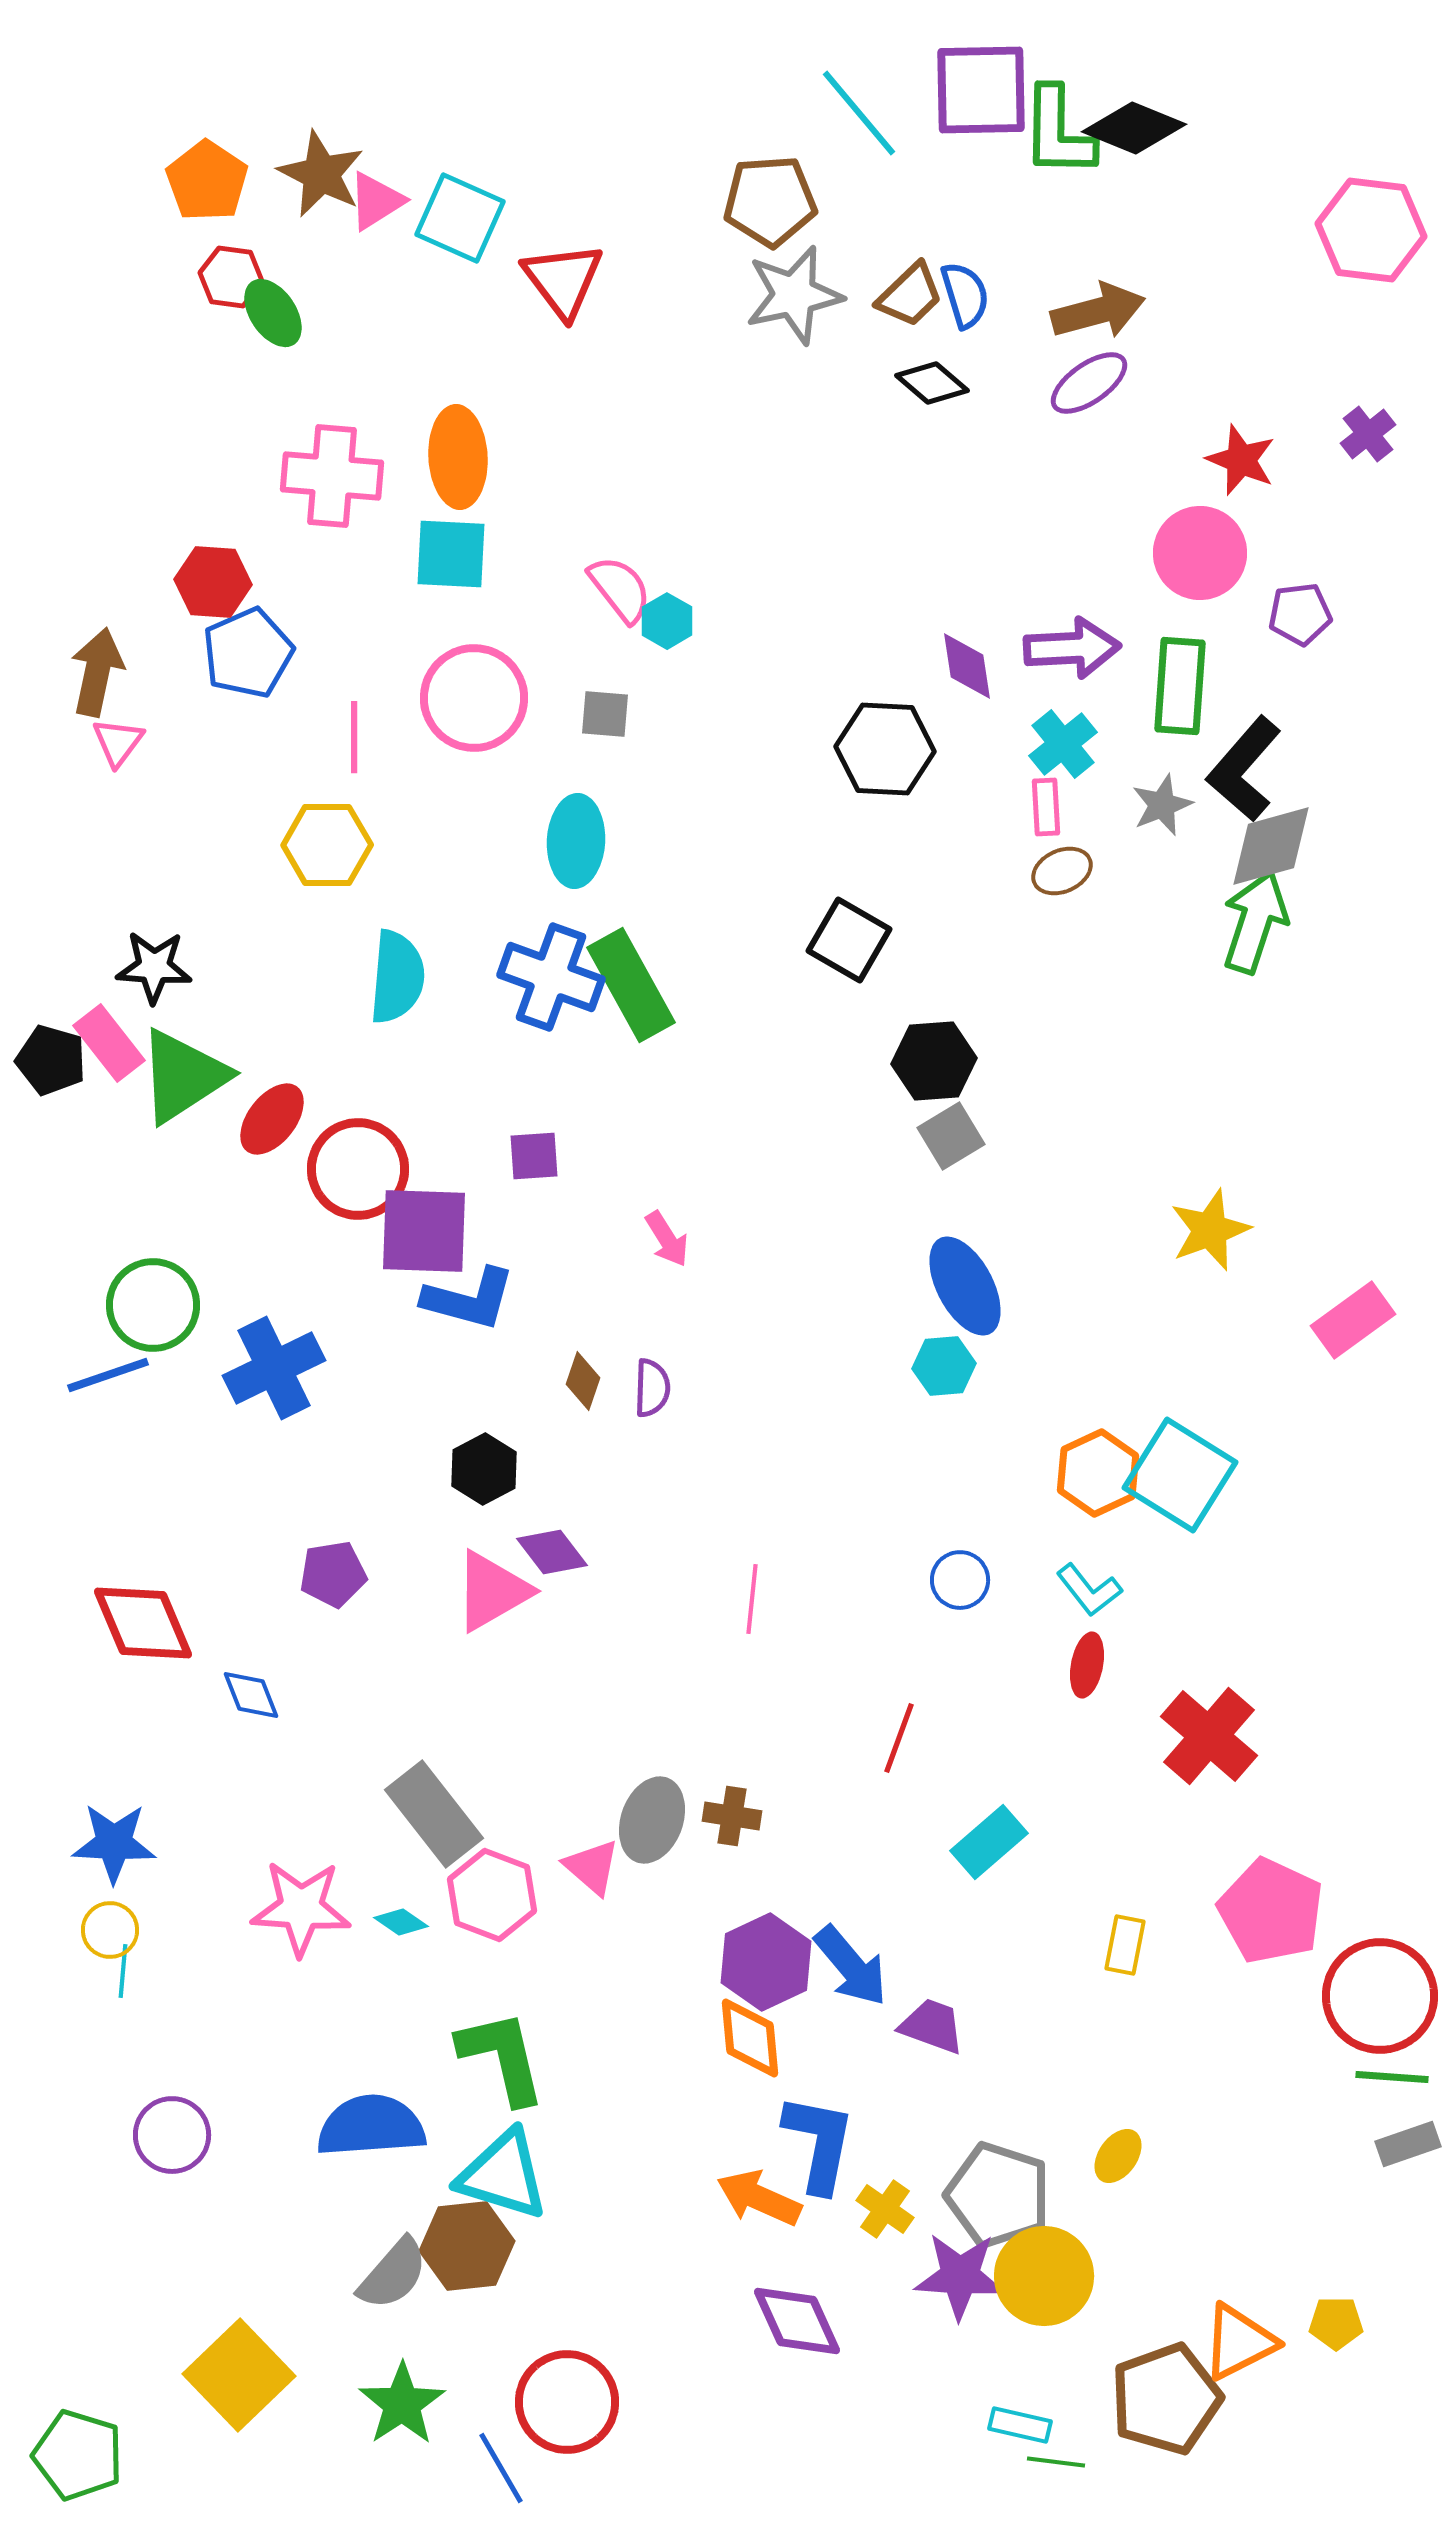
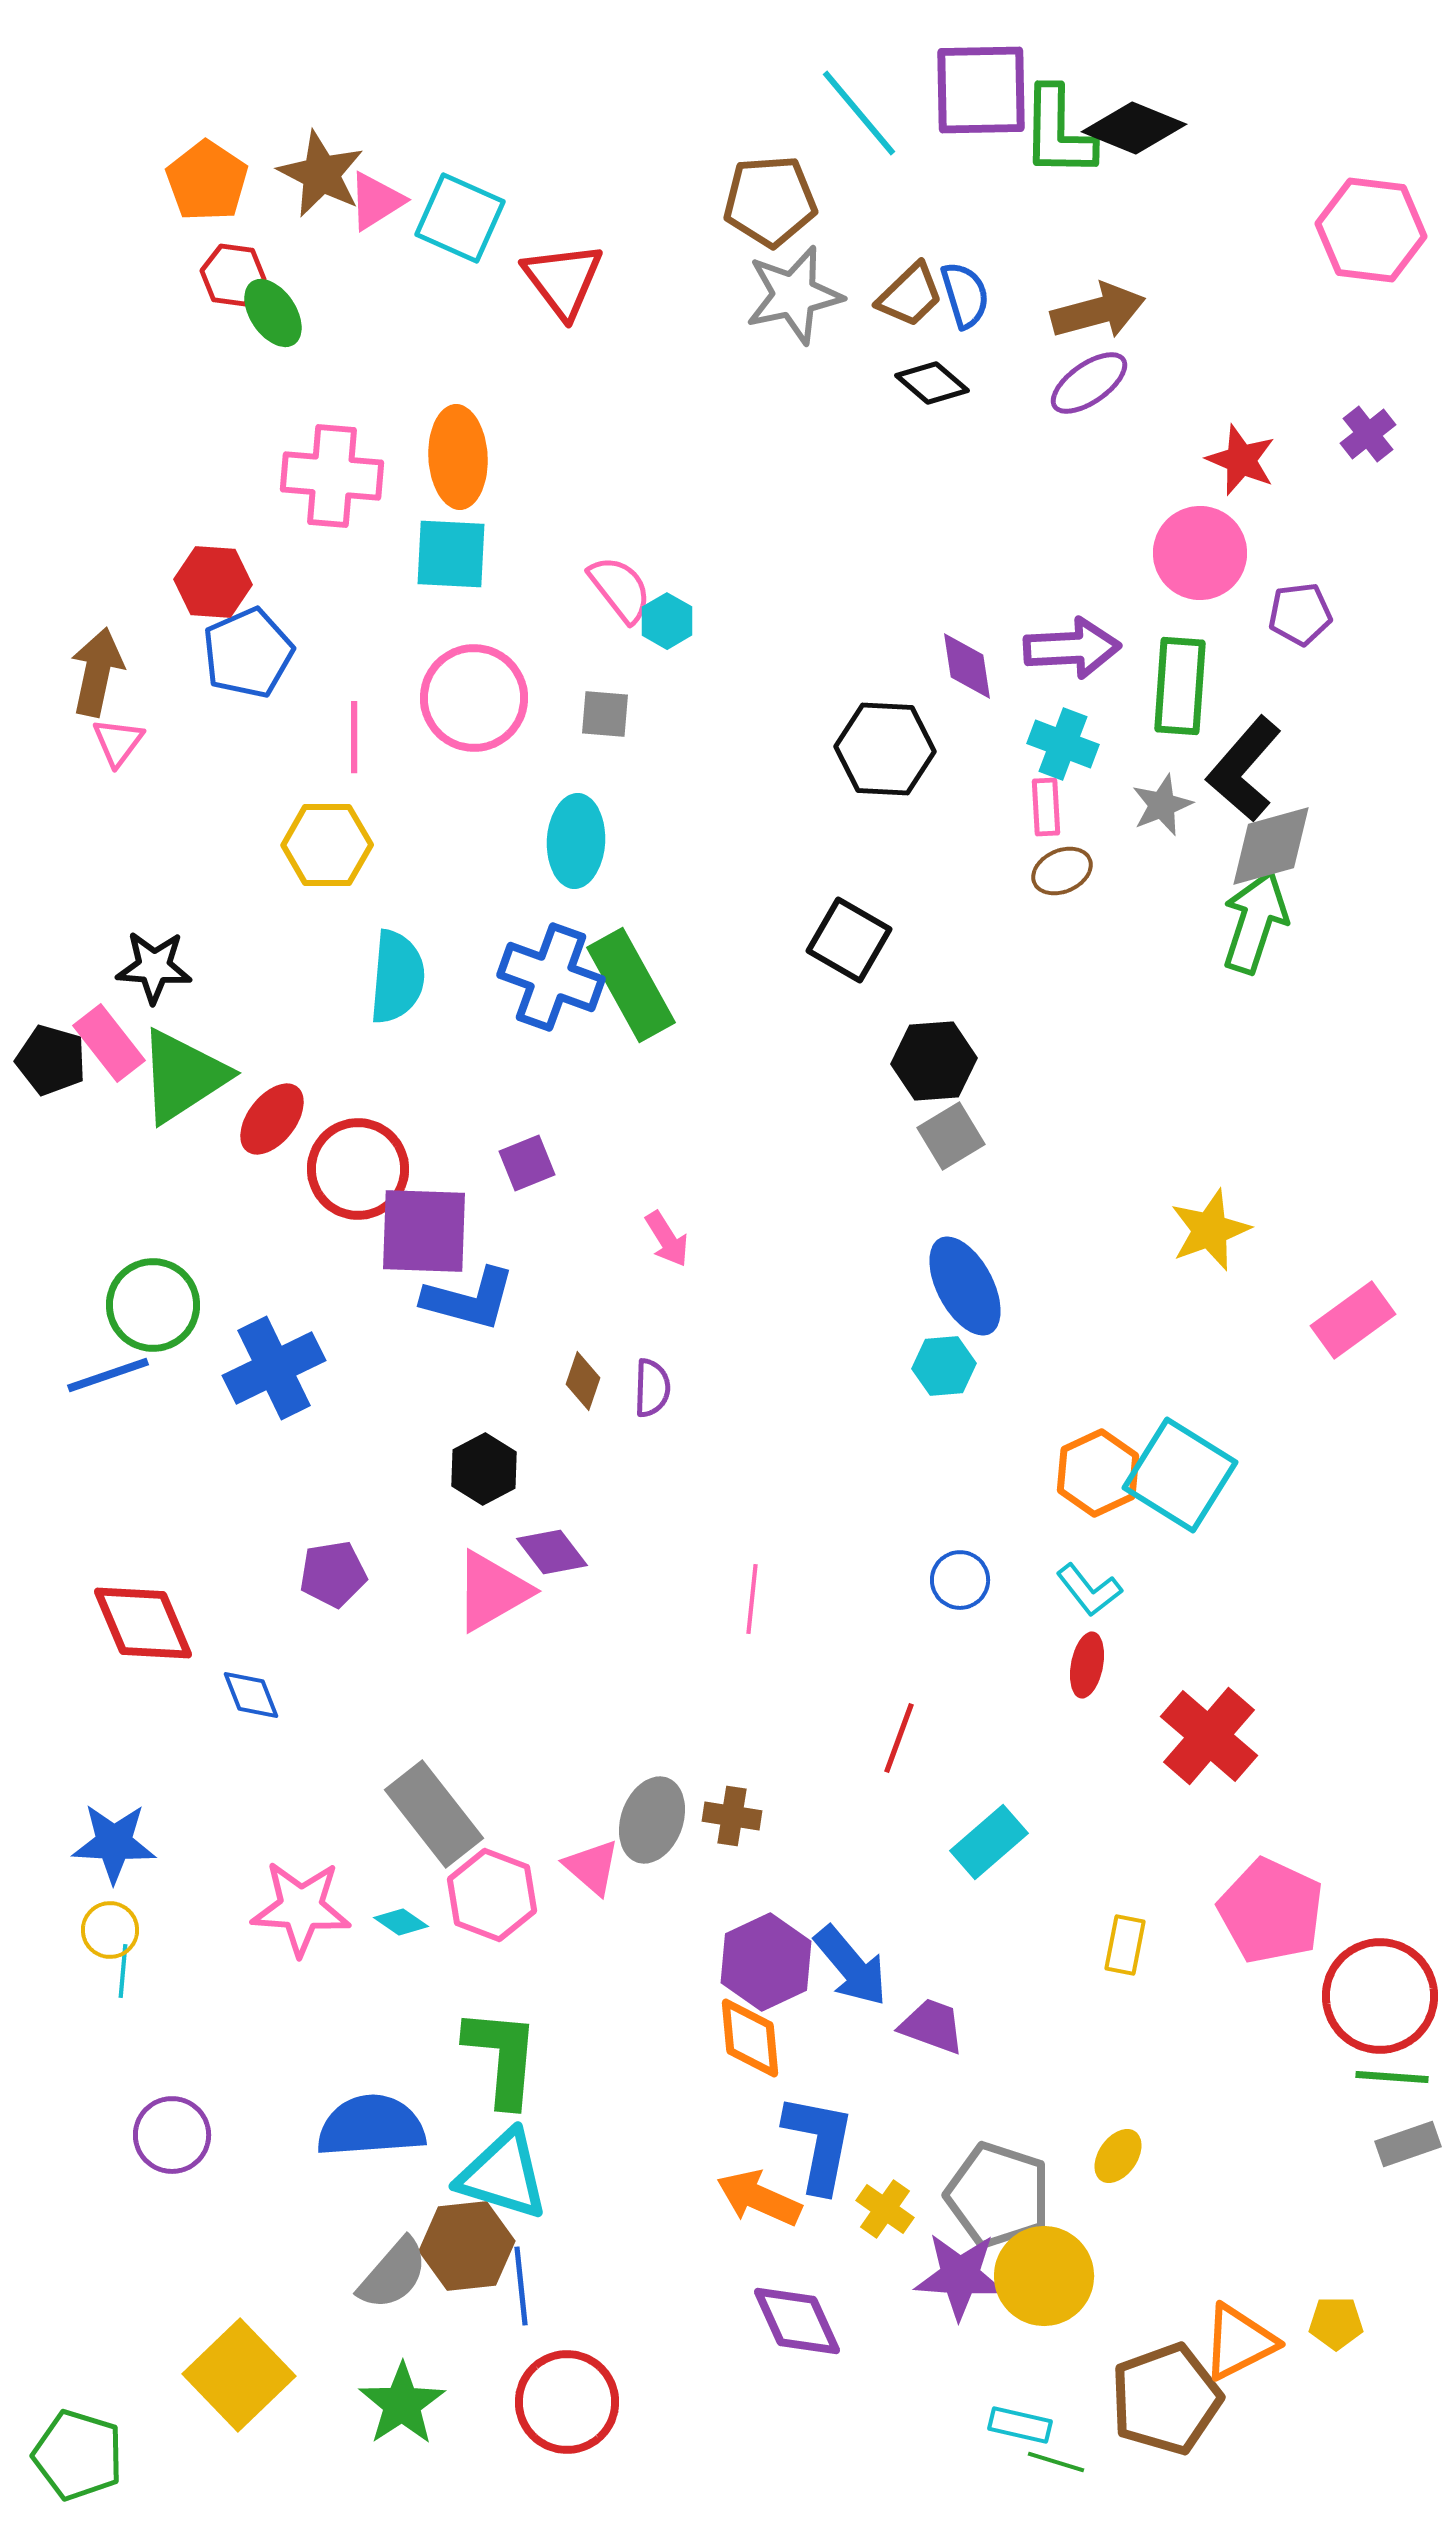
red hexagon at (231, 277): moved 2 px right, 2 px up
cyan cross at (1063, 744): rotated 30 degrees counterclockwise
purple square at (534, 1156): moved 7 px left, 7 px down; rotated 18 degrees counterclockwise
green L-shape at (502, 2057): rotated 18 degrees clockwise
green line at (1056, 2462): rotated 10 degrees clockwise
blue line at (501, 2468): moved 20 px right, 182 px up; rotated 24 degrees clockwise
